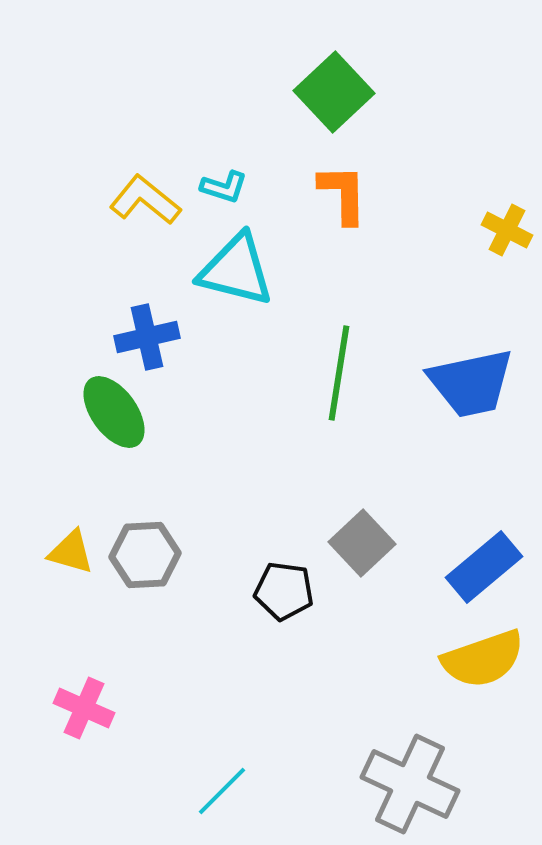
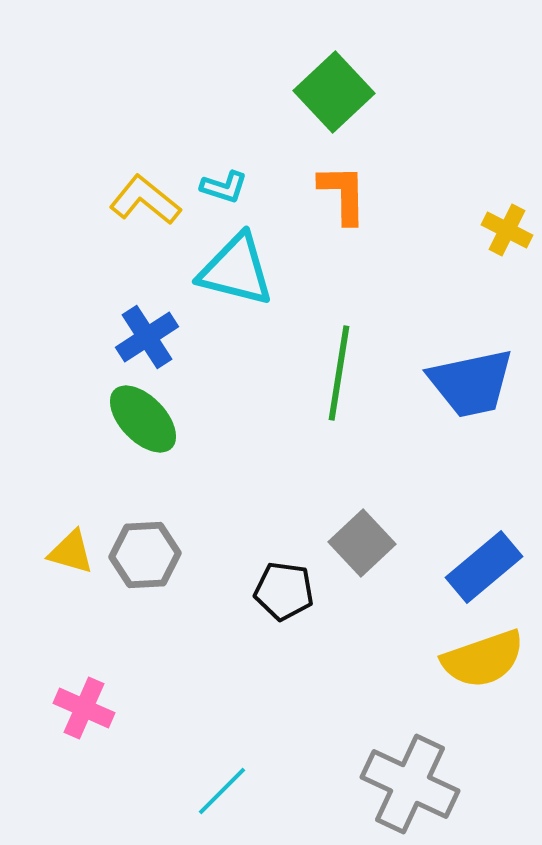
blue cross: rotated 20 degrees counterclockwise
green ellipse: moved 29 px right, 7 px down; rotated 8 degrees counterclockwise
